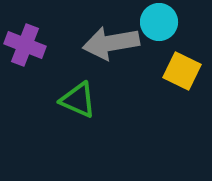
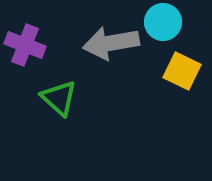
cyan circle: moved 4 px right
green triangle: moved 19 px left, 2 px up; rotated 18 degrees clockwise
